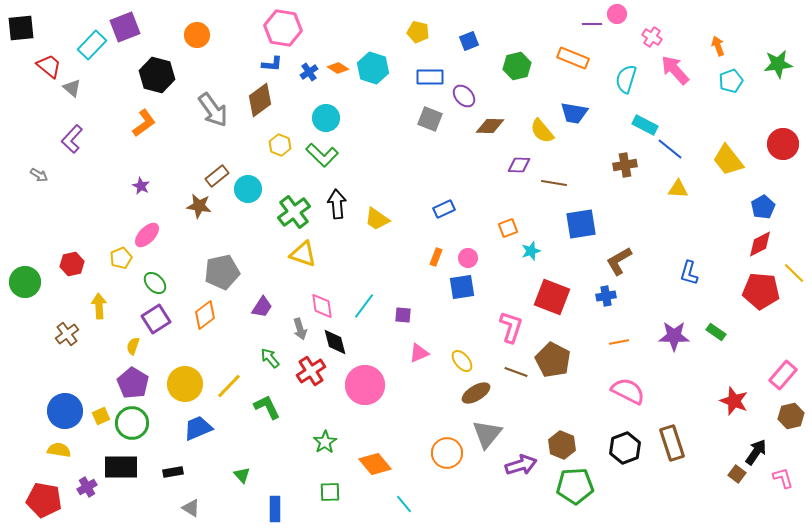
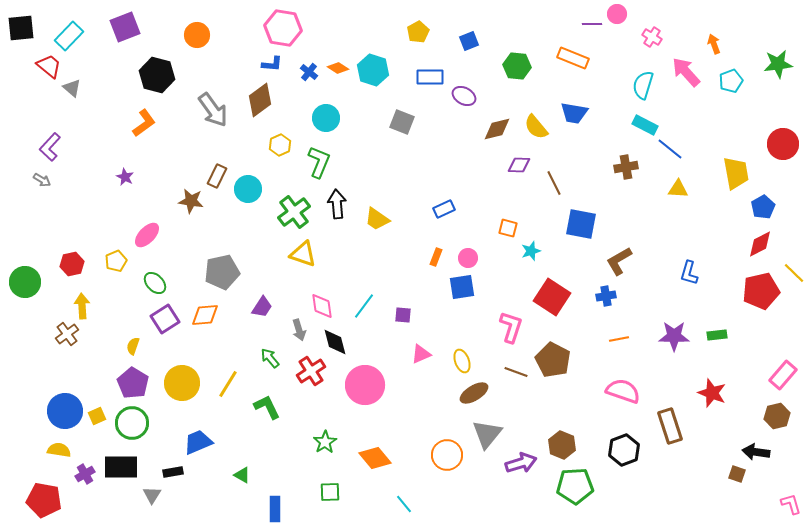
yellow pentagon at (418, 32): rotated 30 degrees clockwise
cyan rectangle at (92, 45): moved 23 px left, 9 px up
orange arrow at (718, 46): moved 4 px left, 2 px up
green hexagon at (517, 66): rotated 20 degrees clockwise
cyan hexagon at (373, 68): moved 2 px down
pink arrow at (675, 70): moved 11 px right, 2 px down
blue cross at (309, 72): rotated 18 degrees counterclockwise
cyan semicircle at (626, 79): moved 17 px right, 6 px down
purple ellipse at (464, 96): rotated 20 degrees counterclockwise
gray square at (430, 119): moved 28 px left, 3 px down
brown diamond at (490, 126): moved 7 px right, 3 px down; rotated 16 degrees counterclockwise
yellow semicircle at (542, 131): moved 6 px left, 4 px up
purple L-shape at (72, 139): moved 22 px left, 8 px down
yellow hexagon at (280, 145): rotated 15 degrees clockwise
green L-shape at (322, 155): moved 3 px left, 7 px down; rotated 112 degrees counterclockwise
yellow trapezoid at (728, 160): moved 8 px right, 13 px down; rotated 152 degrees counterclockwise
brown cross at (625, 165): moved 1 px right, 2 px down
gray arrow at (39, 175): moved 3 px right, 5 px down
brown rectangle at (217, 176): rotated 25 degrees counterclockwise
brown line at (554, 183): rotated 55 degrees clockwise
purple star at (141, 186): moved 16 px left, 9 px up
brown star at (199, 206): moved 8 px left, 5 px up
blue square at (581, 224): rotated 20 degrees clockwise
orange square at (508, 228): rotated 36 degrees clockwise
yellow pentagon at (121, 258): moved 5 px left, 3 px down
red pentagon at (761, 291): rotated 18 degrees counterclockwise
red square at (552, 297): rotated 12 degrees clockwise
yellow arrow at (99, 306): moved 17 px left
orange diamond at (205, 315): rotated 32 degrees clockwise
purple square at (156, 319): moved 9 px right
gray arrow at (300, 329): moved 1 px left, 1 px down
green rectangle at (716, 332): moved 1 px right, 3 px down; rotated 42 degrees counterclockwise
orange line at (619, 342): moved 3 px up
pink triangle at (419, 353): moved 2 px right, 1 px down
yellow ellipse at (462, 361): rotated 20 degrees clockwise
yellow circle at (185, 384): moved 3 px left, 1 px up
yellow line at (229, 386): moved 1 px left, 2 px up; rotated 12 degrees counterclockwise
pink semicircle at (628, 391): moved 5 px left; rotated 8 degrees counterclockwise
brown ellipse at (476, 393): moved 2 px left
red star at (734, 401): moved 22 px left, 8 px up
yellow square at (101, 416): moved 4 px left
brown hexagon at (791, 416): moved 14 px left
blue trapezoid at (198, 428): moved 14 px down
brown rectangle at (672, 443): moved 2 px left, 17 px up
black hexagon at (625, 448): moved 1 px left, 2 px down
black arrow at (756, 452): rotated 116 degrees counterclockwise
orange circle at (447, 453): moved 2 px down
orange diamond at (375, 464): moved 6 px up
purple arrow at (521, 465): moved 2 px up
brown square at (737, 474): rotated 18 degrees counterclockwise
green triangle at (242, 475): rotated 18 degrees counterclockwise
pink L-shape at (783, 478): moved 8 px right, 26 px down
purple cross at (87, 487): moved 2 px left, 13 px up
gray triangle at (191, 508): moved 39 px left, 13 px up; rotated 30 degrees clockwise
